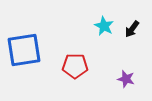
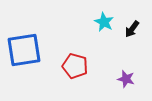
cyan star: moved 4 px up
red pentagon: rotated 15 degrees clockwise
